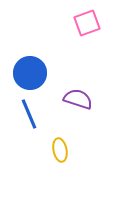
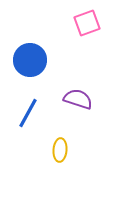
blue circle: moved 13 px up
blue line: moved 1 px left, 1 px up; rotated 52 degrees clockwise
yellow ellipse: rotated 15 degrees clockwise
